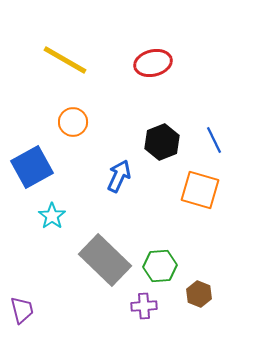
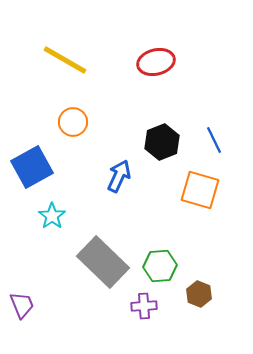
red ellipse: moved 3 px right, 1 px up
gray rectangle: moved 2 px left, 2 px down
purple trapezoid: moved 5 px up; rotated 8 degrees counterclockwise
